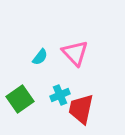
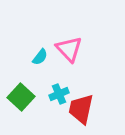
pink triangle: moved 6 px left, 4 px up
cyan cross: moved 1 px left, 1 px up
green square: moved 1 px right, 2 px up; rotated 12 degrees counterclockwise
